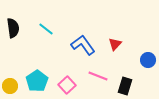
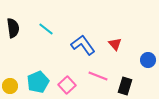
red triangle: rotated 24 degrees counterclockwise
cyan pentagon: moved 1 px right, 1 px down; rotated 10 degrees clockwise
